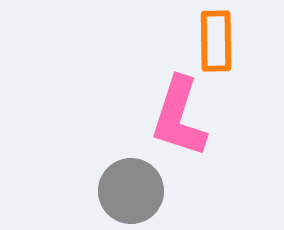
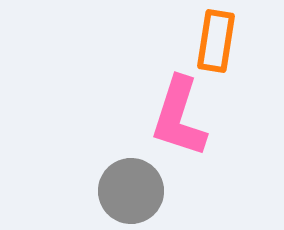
orange rectangle: rotated 10 degrees clockwise
